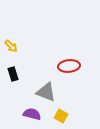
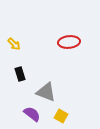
yellow arrow: moved 3 px right, 2 px up
red ellipse: moved 24 px up
black rectangle: moved 7 px right
purple semicircle: rotated 24 degrees clockwise
